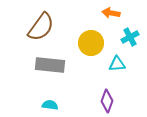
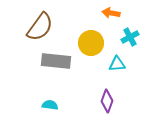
brown semicircle: moved 1 px left
gray rectangle: moved 6 px right, 4 px up
